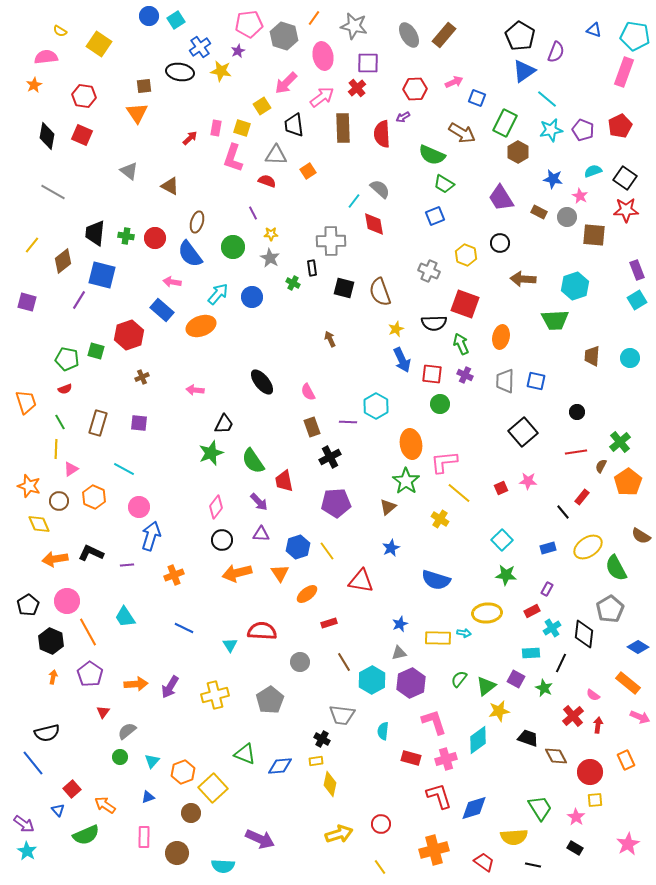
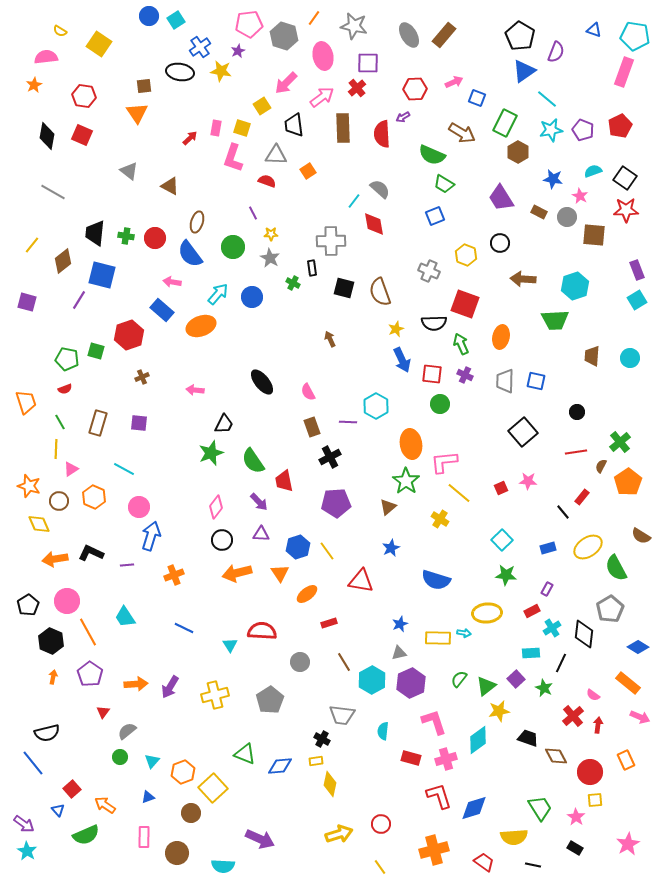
purple square at (516, 679): rotated 18 degrees clockwise
